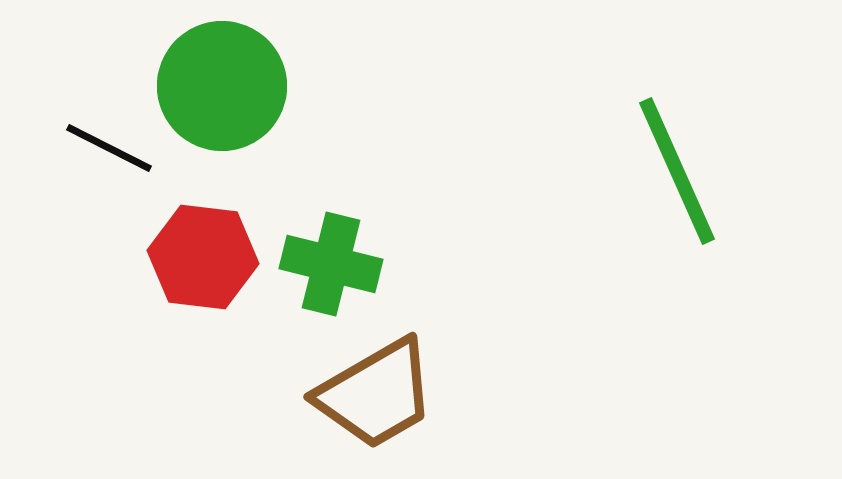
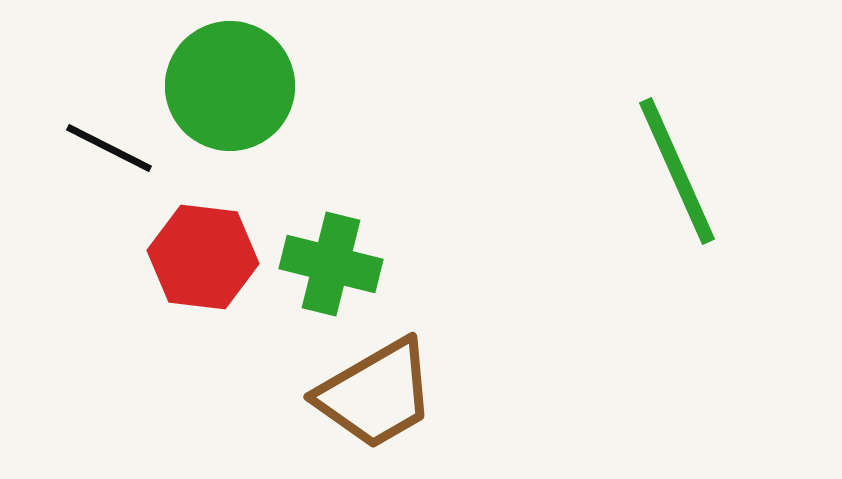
green circle: moved 8 px right
